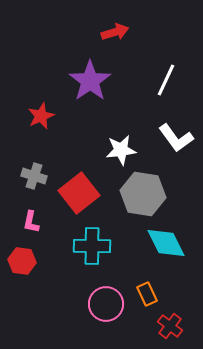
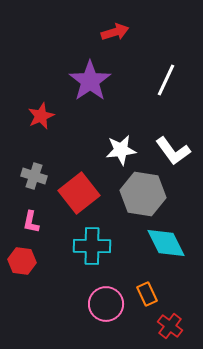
white L-shape: moved 3 px left, 13 px down
